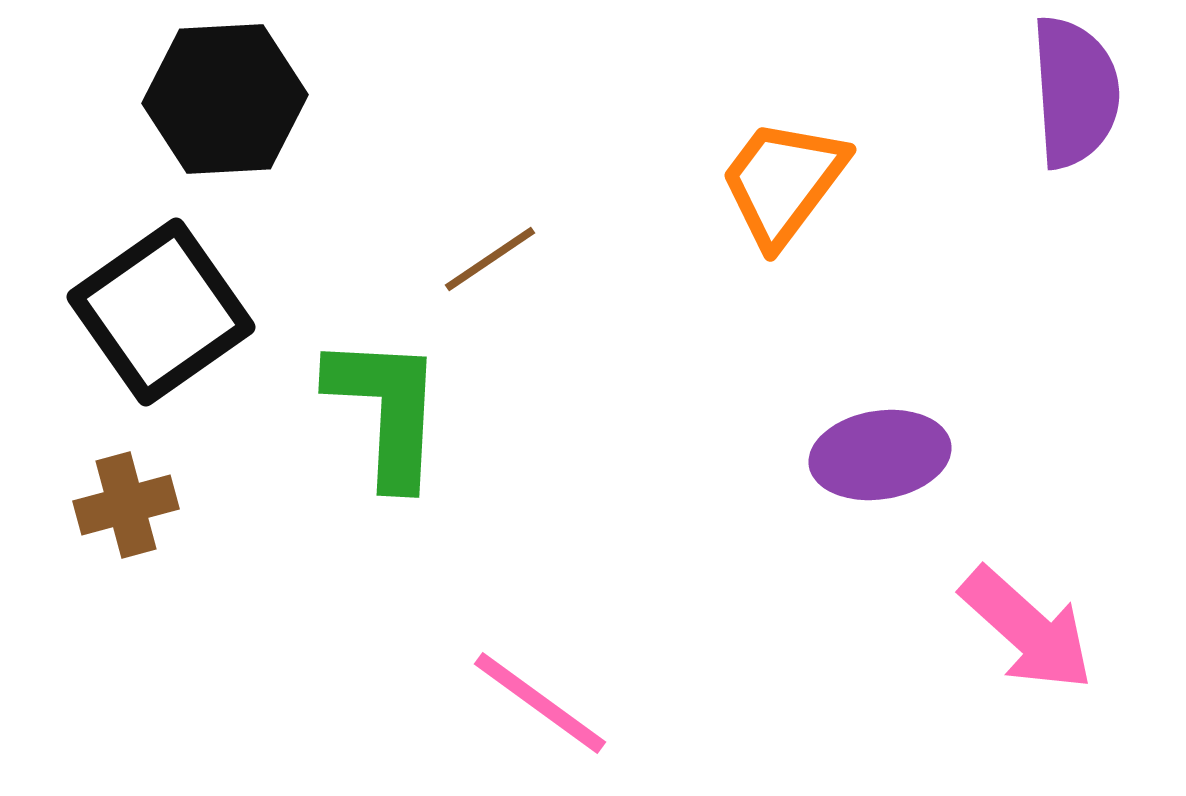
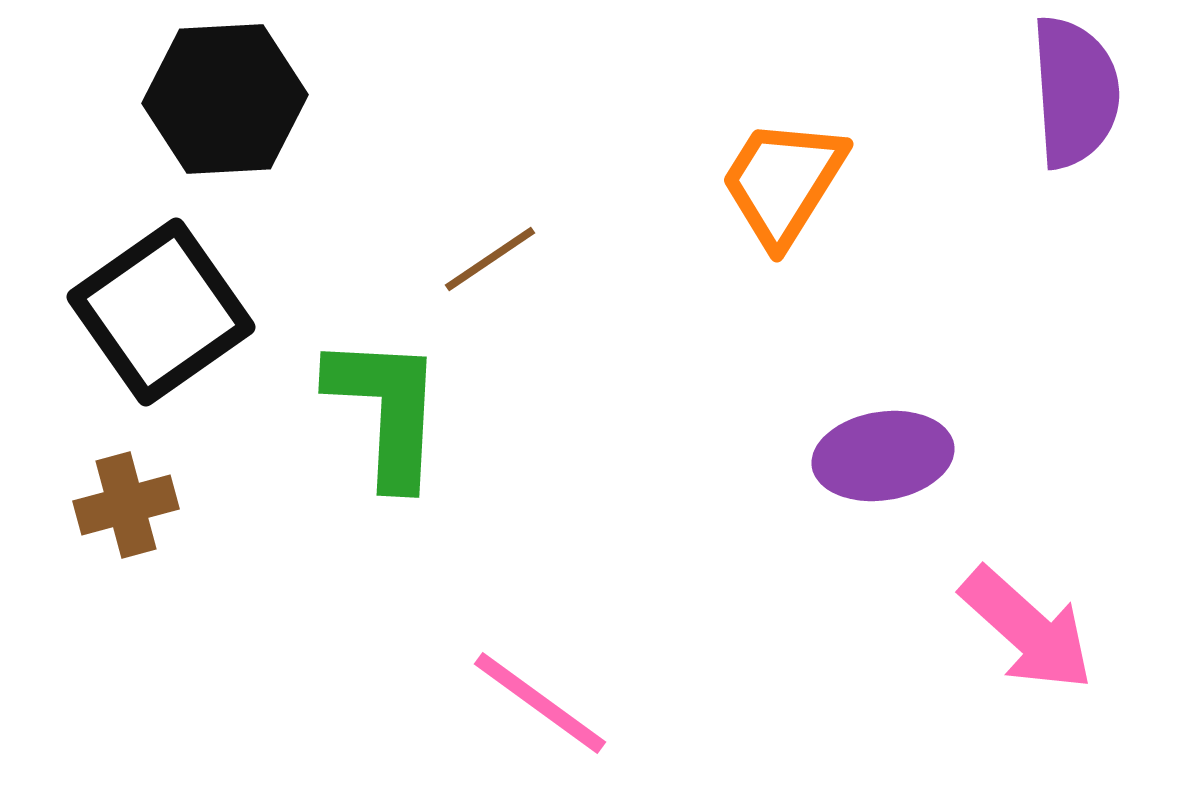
orange trapezoid: rotated 5 degrees counterclockwise
purple ellipse: moved 3 px right, 1 px down
